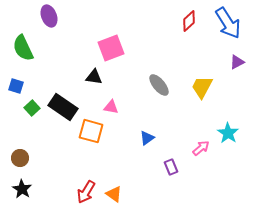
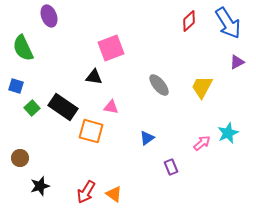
cyan star: rotated 15 degrees clockwise
pink arrow: moved 1 px right, 5 px up
black star: moved 18 px right, 3 px up; rotated 24 degrees clockwise
